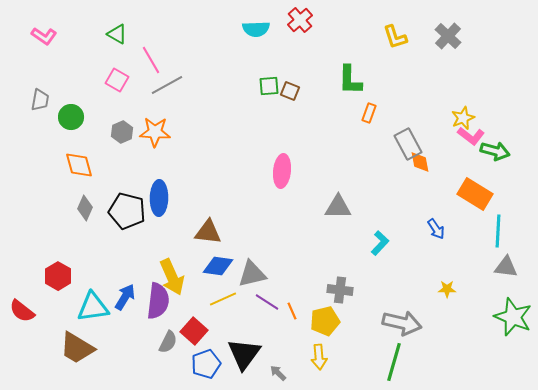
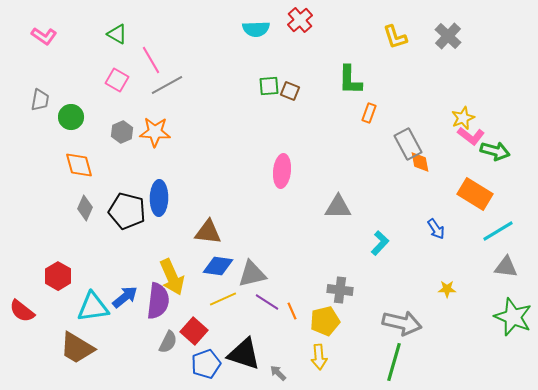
cyan line at (498, 231): rotated 56 degrees clockwise
blue arrow at (125, 297): rotated 20 degrees clockwise
black triangle at (244, 354): rotated 48 degrees counterclockwise
